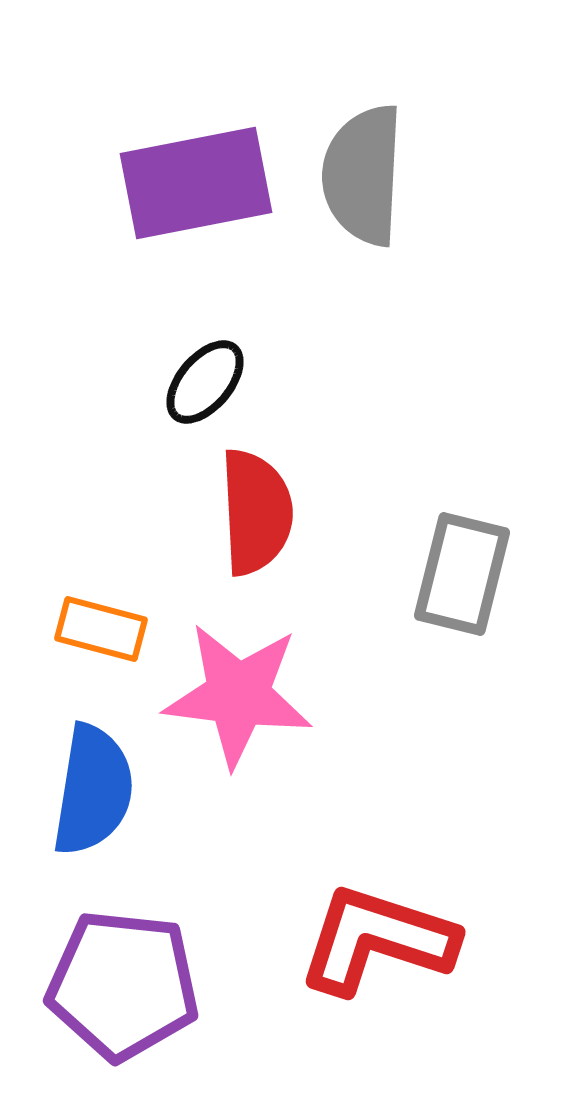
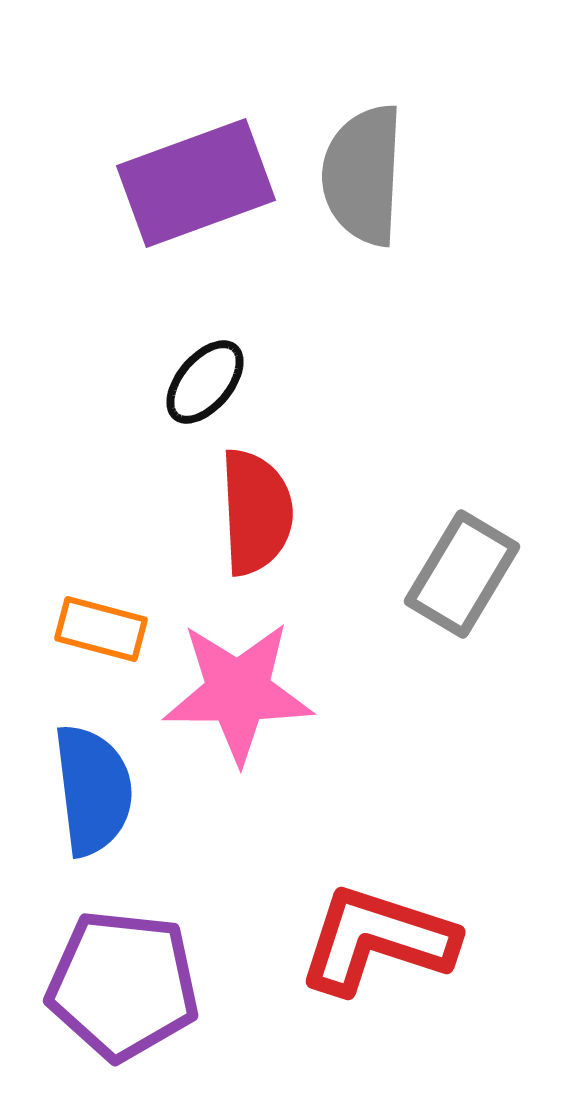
purple rectangle: rotated 9 degrees counterclockwise
gray rectangle: rotated 17 degrees clockwise
pink star: moved 3 px up; rotated 7 degrees counterclockwise
blue semicircle: rotated 16 degrees counterclockwise
